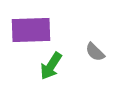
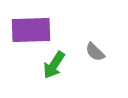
green arrow: moved 3 px right, 1 px up
